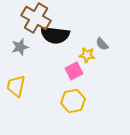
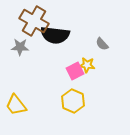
brown cross: moved 2 px left, 3 px down
gray star: rotated 18 degrees clockwise
yellow star: moved 10 px down
pink square: moved 1 px right
yellow trapezoid: moved 19 px down; rotated 50 degrees counterclockwise
yellow hexagon: rotated 25 degrees counterclockwise
